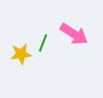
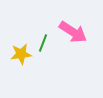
pink arrow: moved 1 px left, 2 px up
